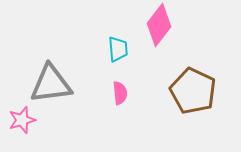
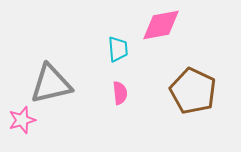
pink diamond: moved 2 px right; rotated 42 degrees clockwise
gray triangle: rotated 6 degrees counterclockwise
